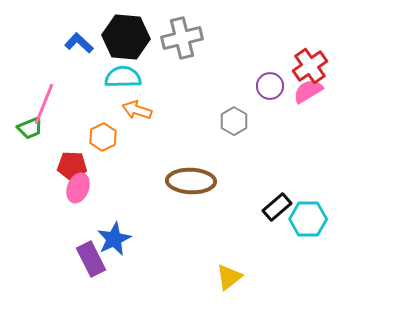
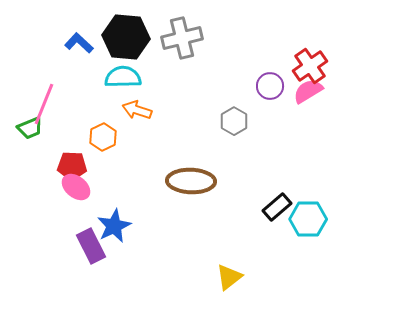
pink ellipse: moved 2 px left, 1 px up; rotated 72 degrees counterclockwise
blue star: moved 13 px up
purple rectangle: moved 13 px up
